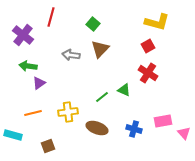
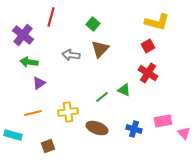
green arrow: moved 1 px right, 4 px up
